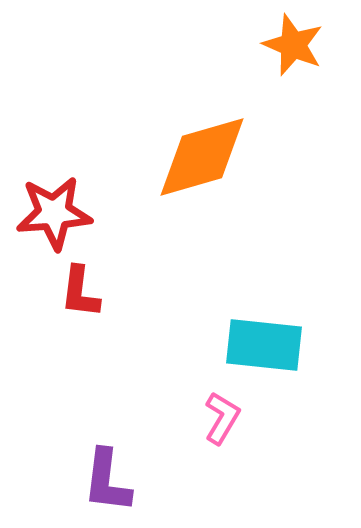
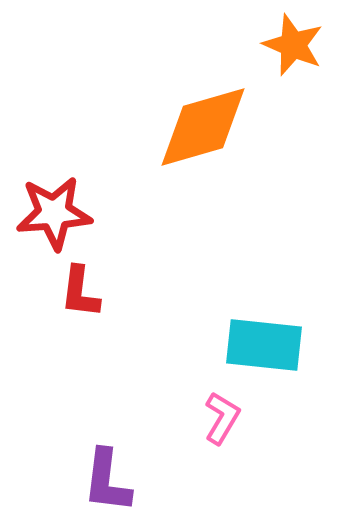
orange diamond: moved 1 px right, 30 px up
